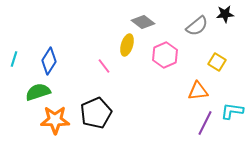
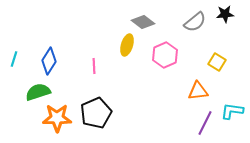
gray semicircle: moved 2 px left, 4 px up
pink line: moved 10 px left; rotated 35 degrees clockwise
orange star: moved 2 px right, 2 px up
